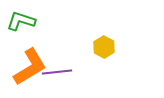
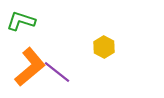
orange L-shape: rotated 9 degrees counterclockwise
purple line: rotated 44 degrees clockwise
